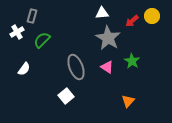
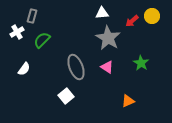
green star: moved 9 px right, 2 px down
orange triangle: rotated 24 degrees clockwise
